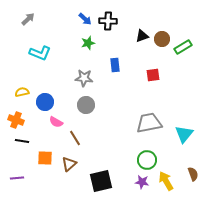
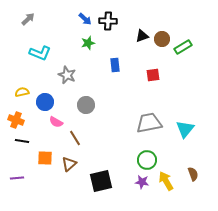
gray star: moved 17 px left, 3 px up; rotated 18 degrees clockwise
cyan triangle: moved 1 px right, 5 px up
